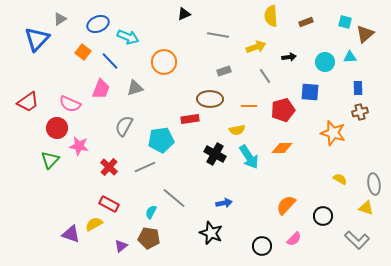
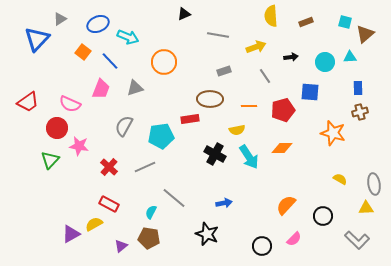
black arrow at (289, 57): moved 2 px right
cyan pentagon at (161, 140): moved 4 px up
yellow triangle at (366, 208): rotated 21 degrees counterclockwise
black star at (211, 233): moved 4 px left, 1 px down
purple triangle at (71, 234): rotated 48 degrees counterclockwise
